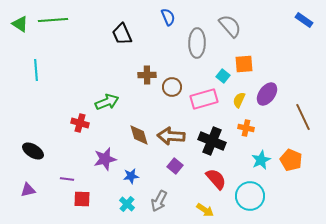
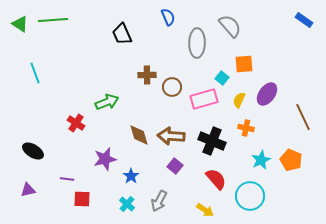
cyan line: moved 1 px left, 3 px down; rotated 15 degrees counterclockwise
cyan square: moved 1 px left, 2 px down
red cross: moved 4 px left; rotated 18 degrees clockwise
blue star: rotated 28 degrees counterclockwise
